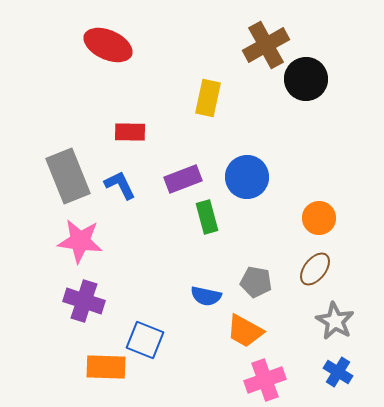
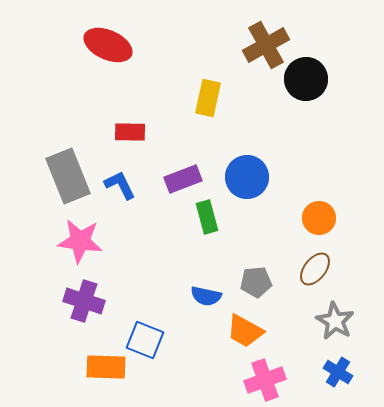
gray pentagon: rotated 16 degrees counterclockwise
